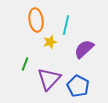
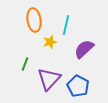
orange ellipse: moved 2 px left
